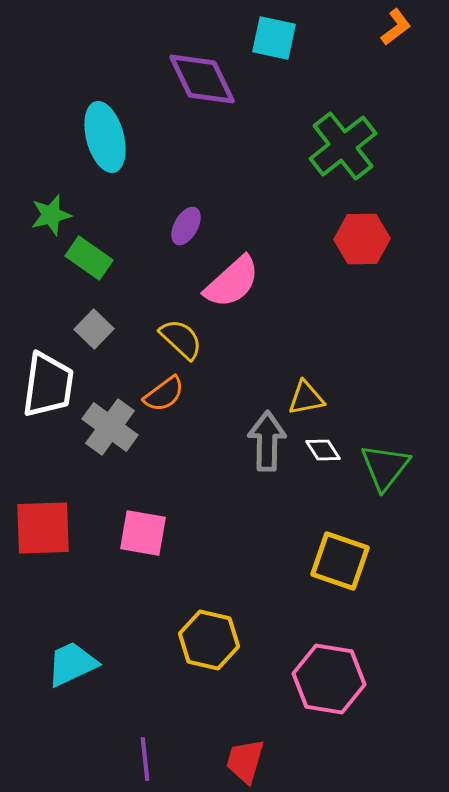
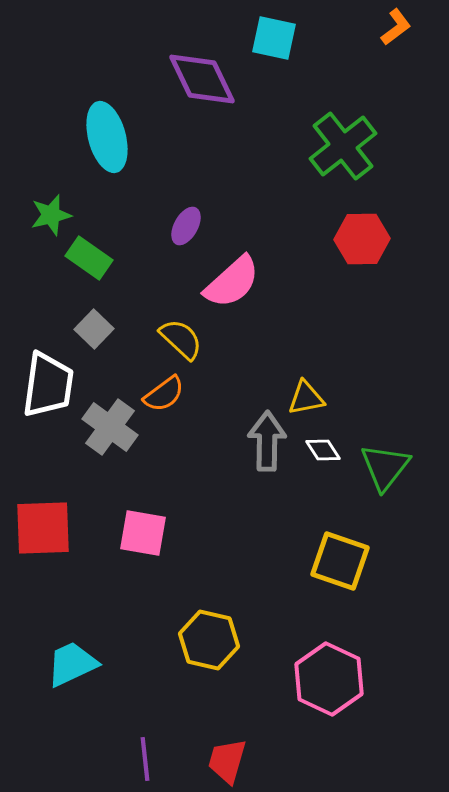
cyan ellipse: moved 2 px right
pink hexagon: rotated 16 degrees clockwise
red trapezoid: moved 18 px left
